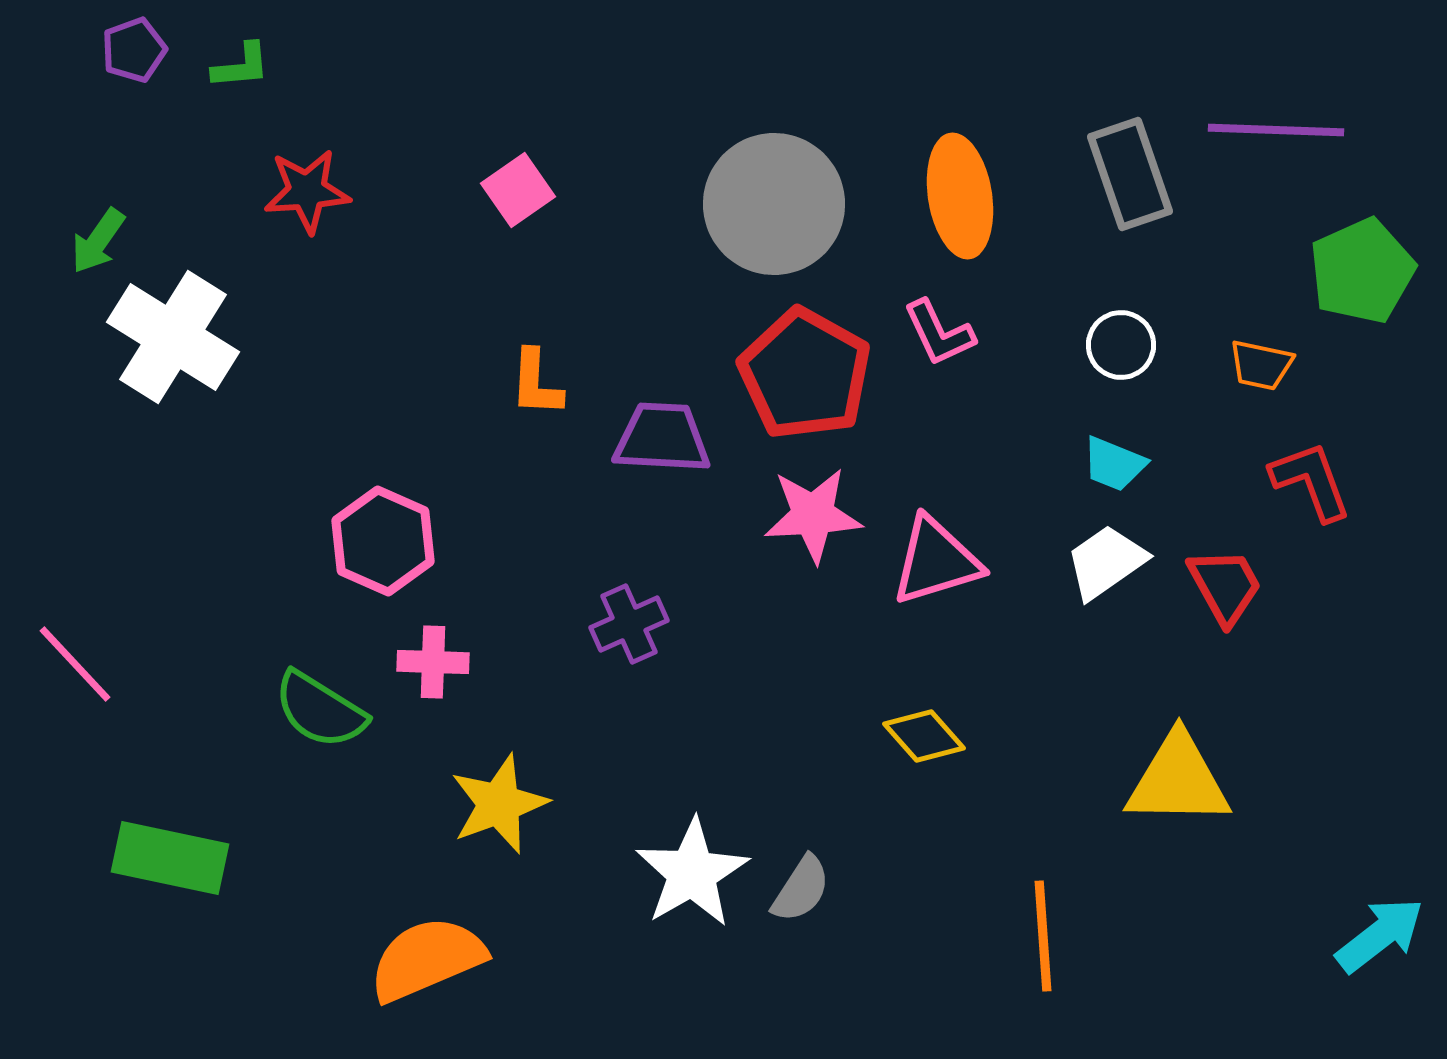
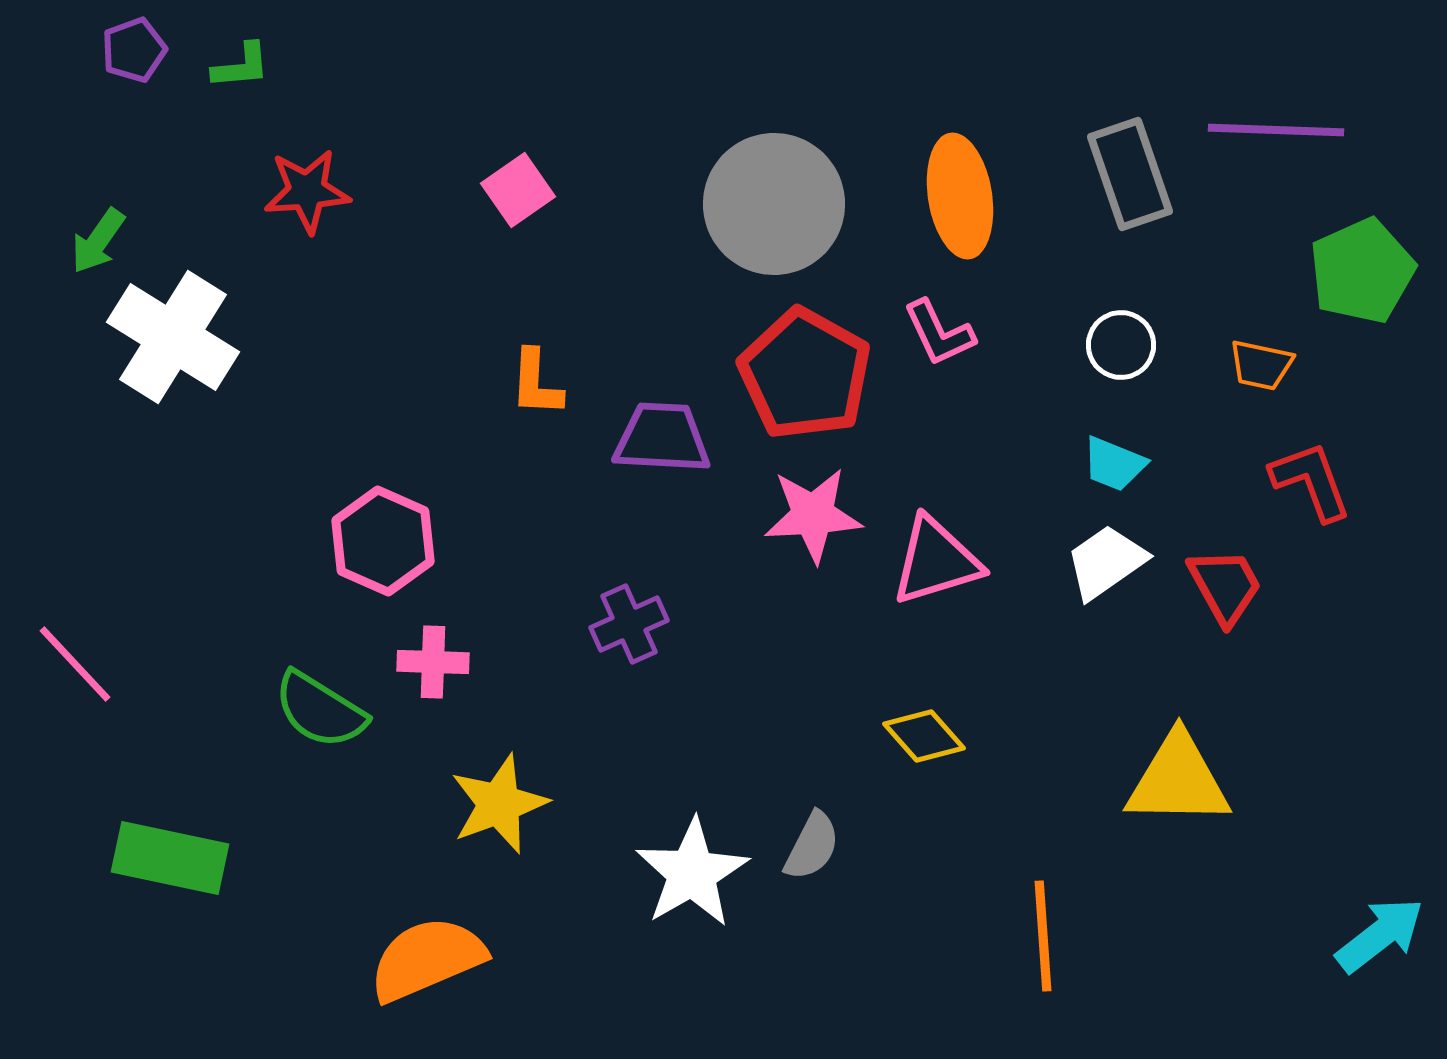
gray semicircle: moved 11 px right, 43 px up; rotated 6 degrees counterclockwise
